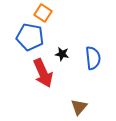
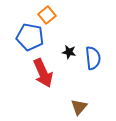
orange square: moved 4 px right, 2 px down; rotated 18 degrees clockwise
black star: moved 7 px right, 2 px up
